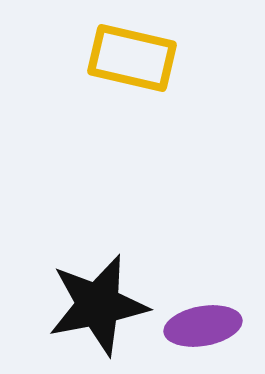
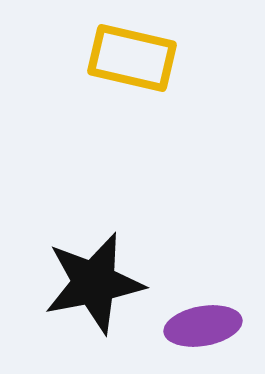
black star: moved 4 px left, 22 px up
